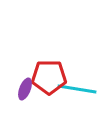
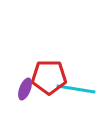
cyan line: moved 1 px left
